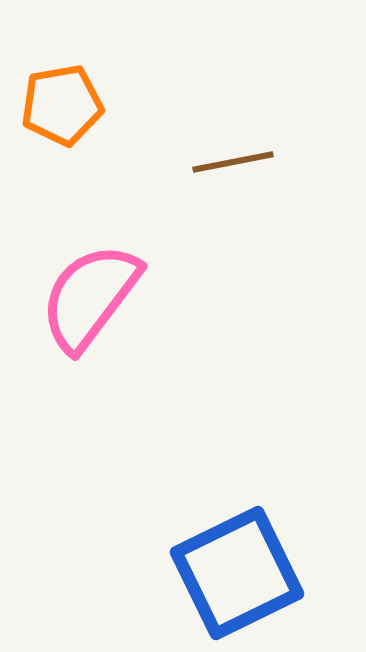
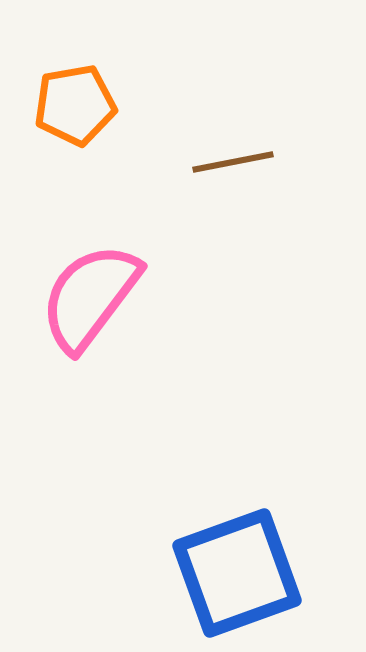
orange pentagon: moved 13 px right
blue square: rotated 6 degrees clockwise
